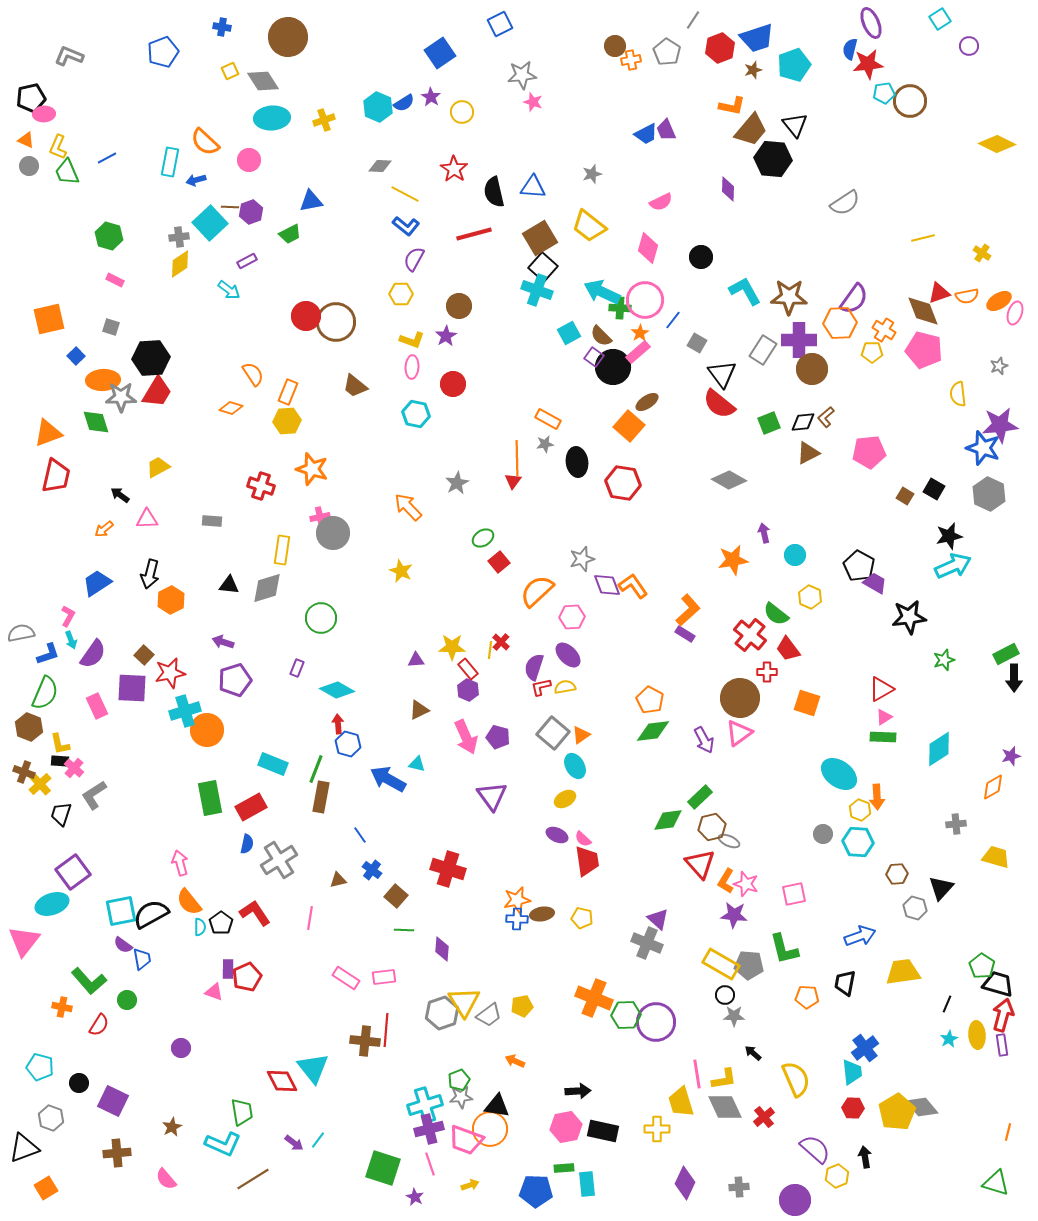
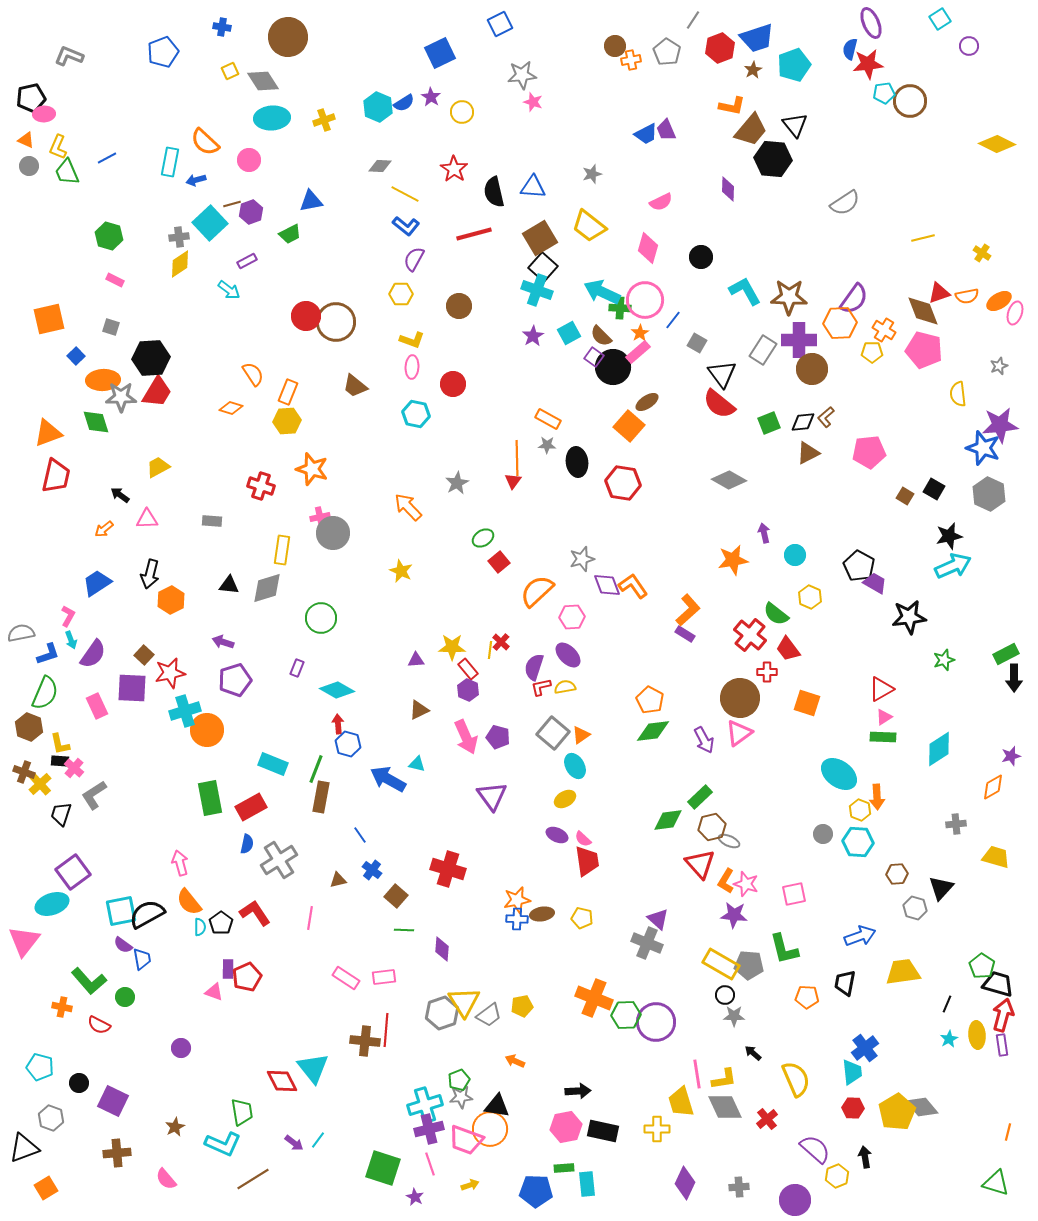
blue square at (440, 53): rotated 8 degrees clockwise
brown star at (753, 70): rotated 12 degrees counterclockwise
brown line at (230, 207): moved 2 px right, 3 px up; rotated 18 degrees counterclockwise
purple star at (446, 336): moved 87 px right
gray star at (545, 444): moved 2 px right, 1 px down; rotated 12 degrees clockwise
black semicircle at (151, 914): moved 4 px left
green circle at (127, 1000): moved 2 px left, 3 px up
red semicircle at (99, 1025): rotated 85 degrees clockwise
red cross at (764, 1117): moved 3 px right, 2 px down
brown star at (172, 1127): moved 3 px right
